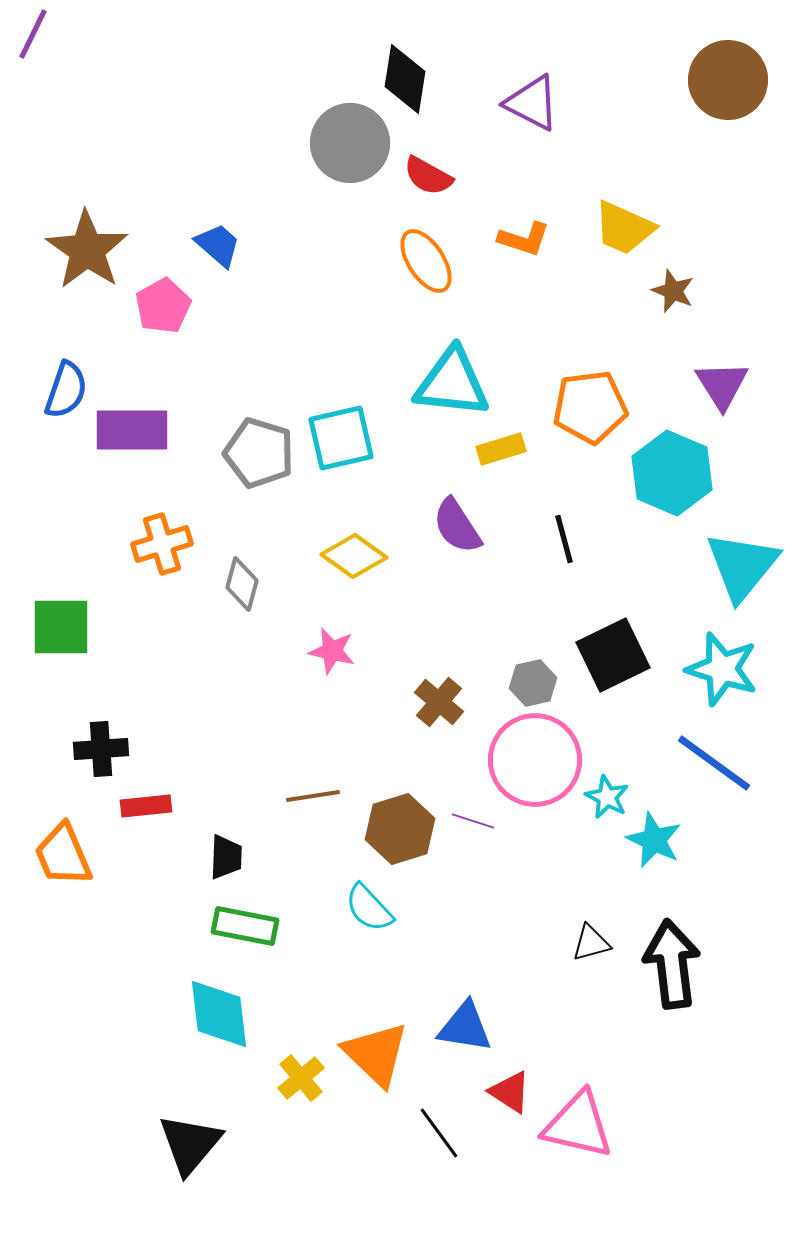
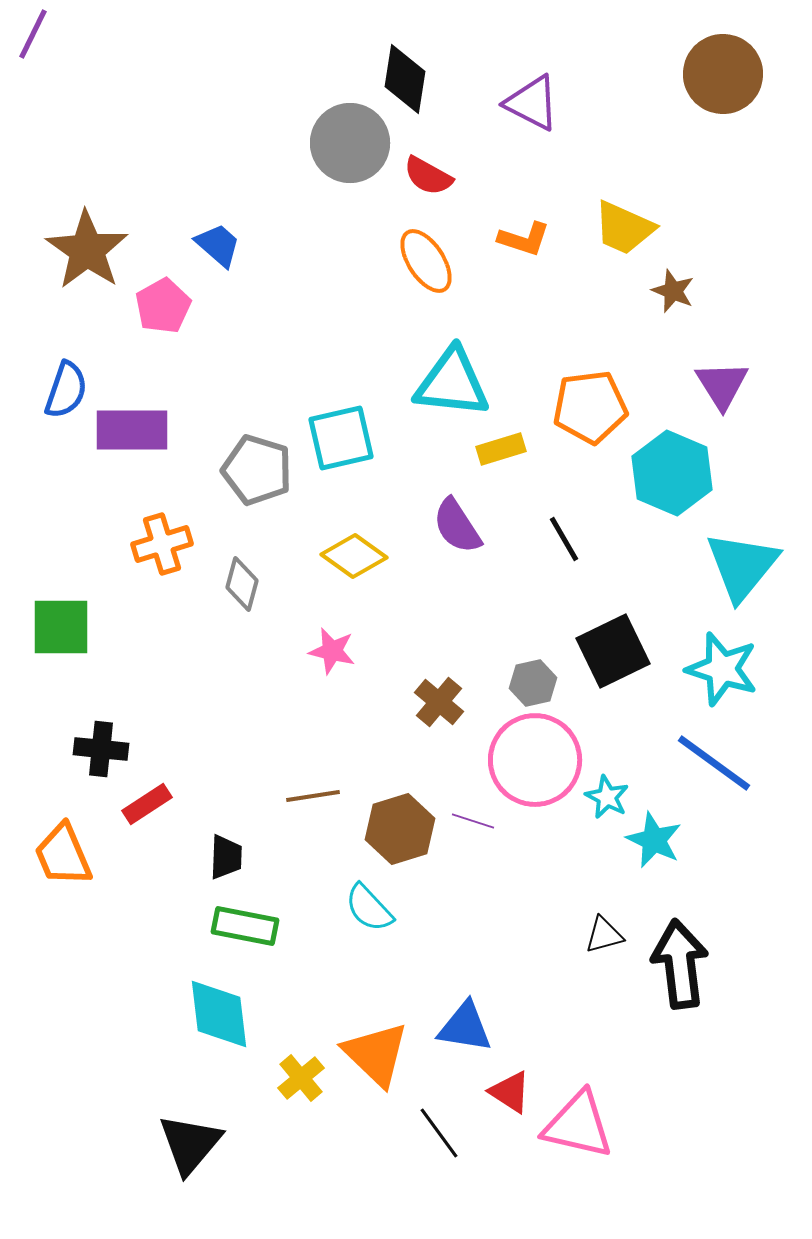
brown circle at (728, 80): moved 5 px left, 6 px up
gray pentagon at (259, 453): moved 2 px left, 17 px down
black line at (564, 539): rotated 15 degrees counterclockwise
black square at (613, 655): moved 4 px up
black cross at (101, 749): rotated 10 degrees clockwise
red rectangle at (146, 806): moved 1 px right, 2 px up; rotated 27 degrees counterclockwise
black triangle at (591, 943): moved 13 px right, 8 px up
black arrow at (672, 964): moved 8 px right
